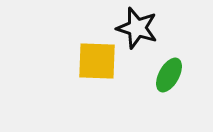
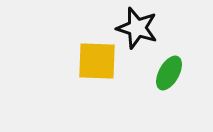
green ellipse: moved 2 px up
